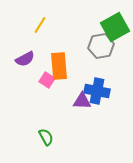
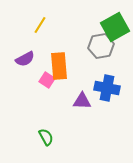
blue cross: moved 10 px right, 3 px up
